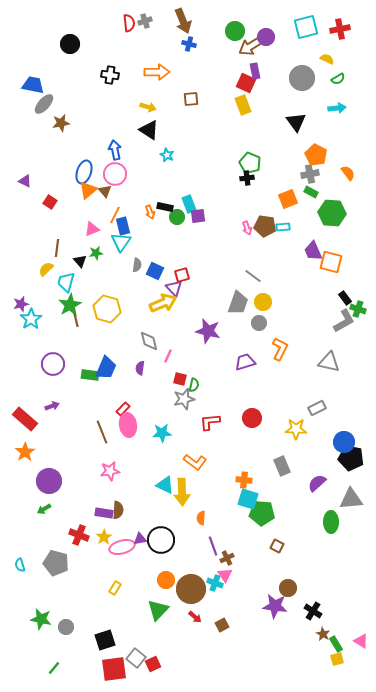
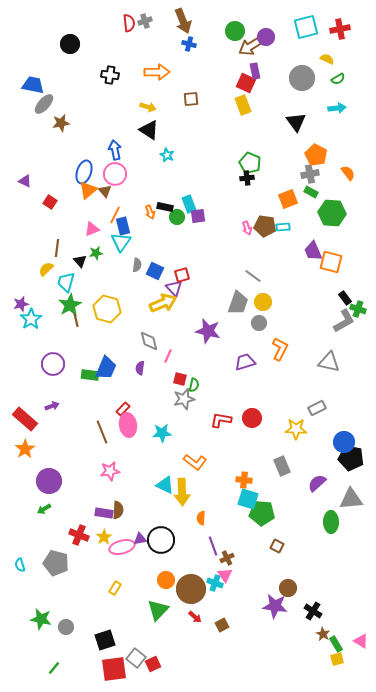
red L-shape at (210, 422): moved 11 px right, 2 px up; rotated 15 degrees clockwise
orange star at (25, 452): moved 3 px up
